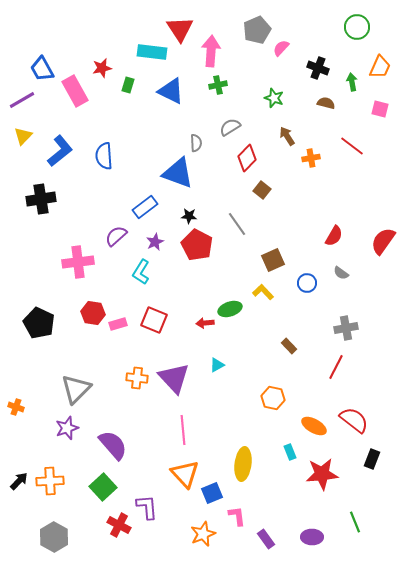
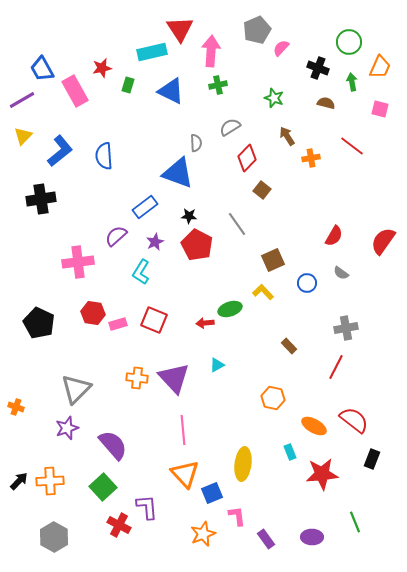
green circle at (357, 27): moved 8 px left, 15 px down
cyan rectangle at (152, 52): rotated 20 degrees counterclockwise
